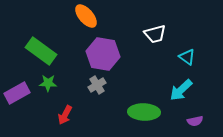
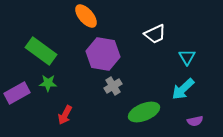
white trapezoid: rotated 10 degrees counterclockwise
cyan triangle: rotated 24 degrees clockwise
gray cross: moved 16 px right, 1 px down
cyan arrow: moved 2 px right, 1 px up
green ellipse: rotated 24 degrees counterclockwise
